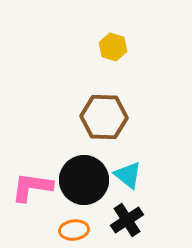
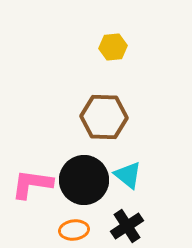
yellow hexagon: rotated 24 degrees counterclockwise
pink L-shape: moved 3 px up
black cross: moved 6 px down
